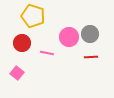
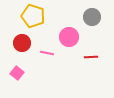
gray circle: moved 2 px right, 17 px up
